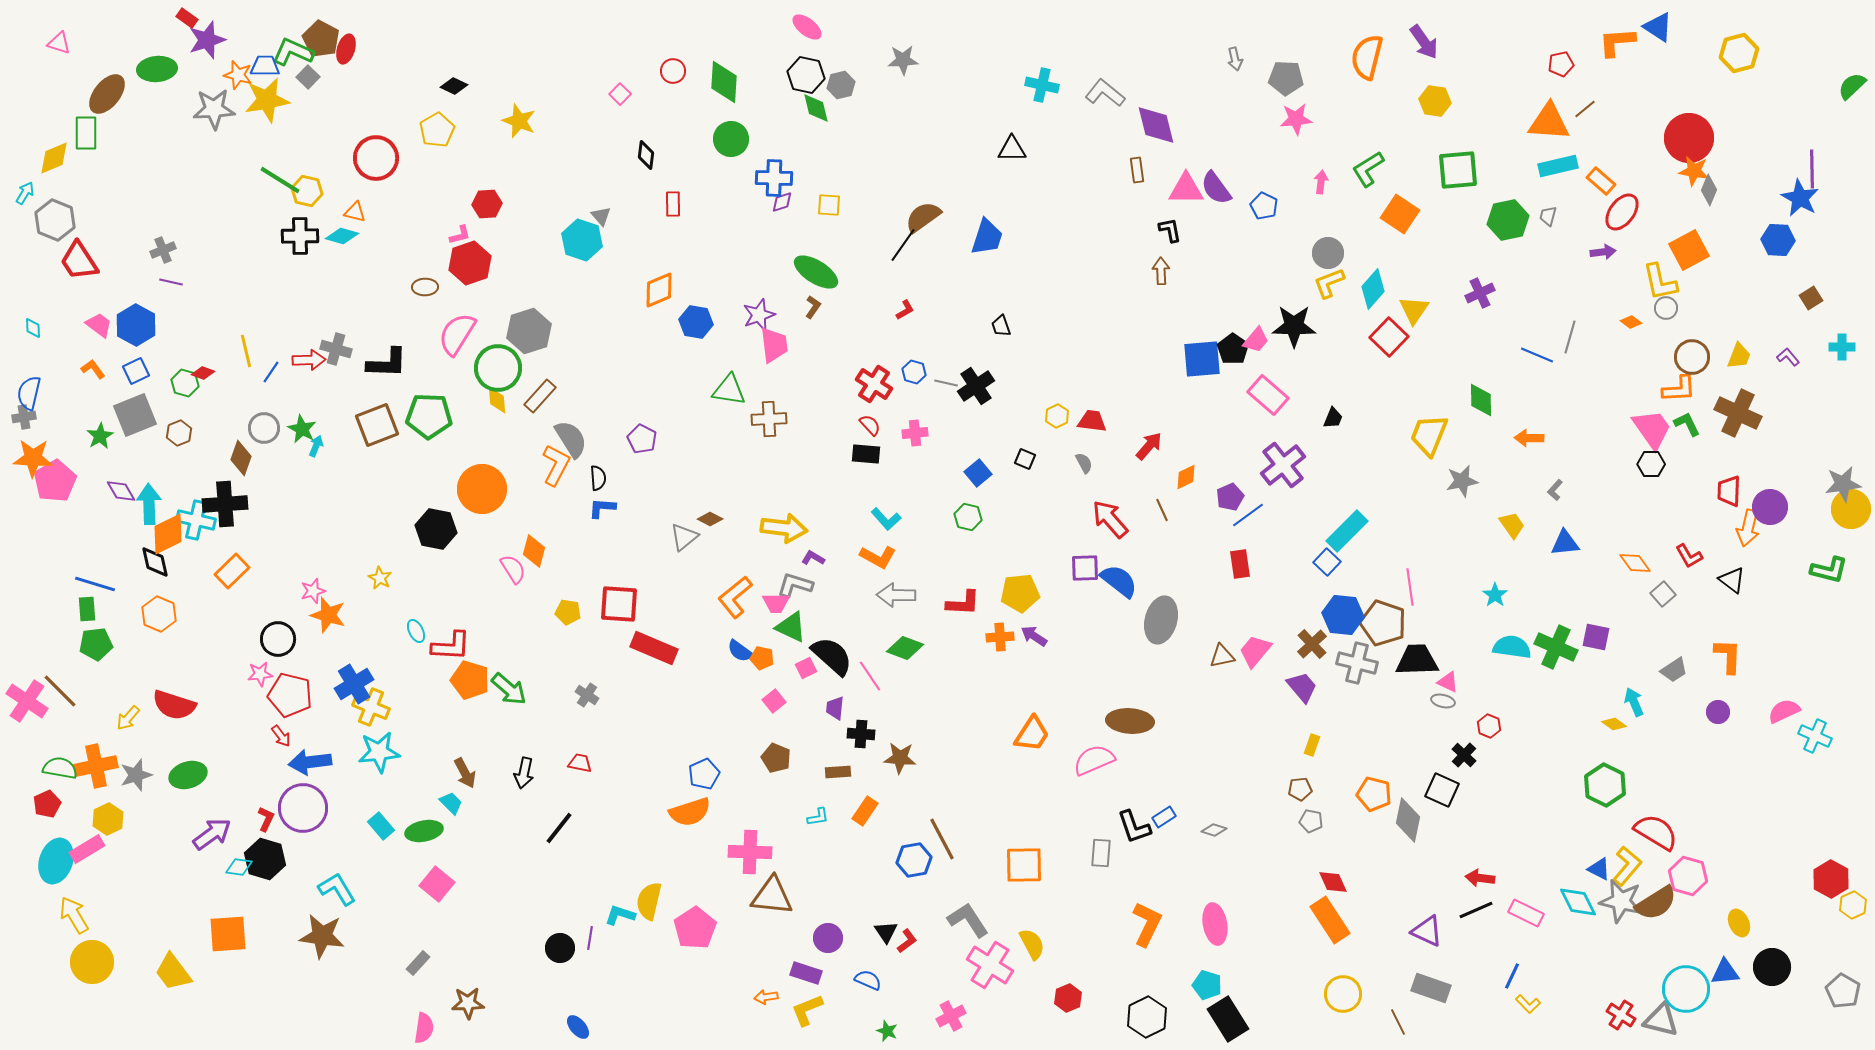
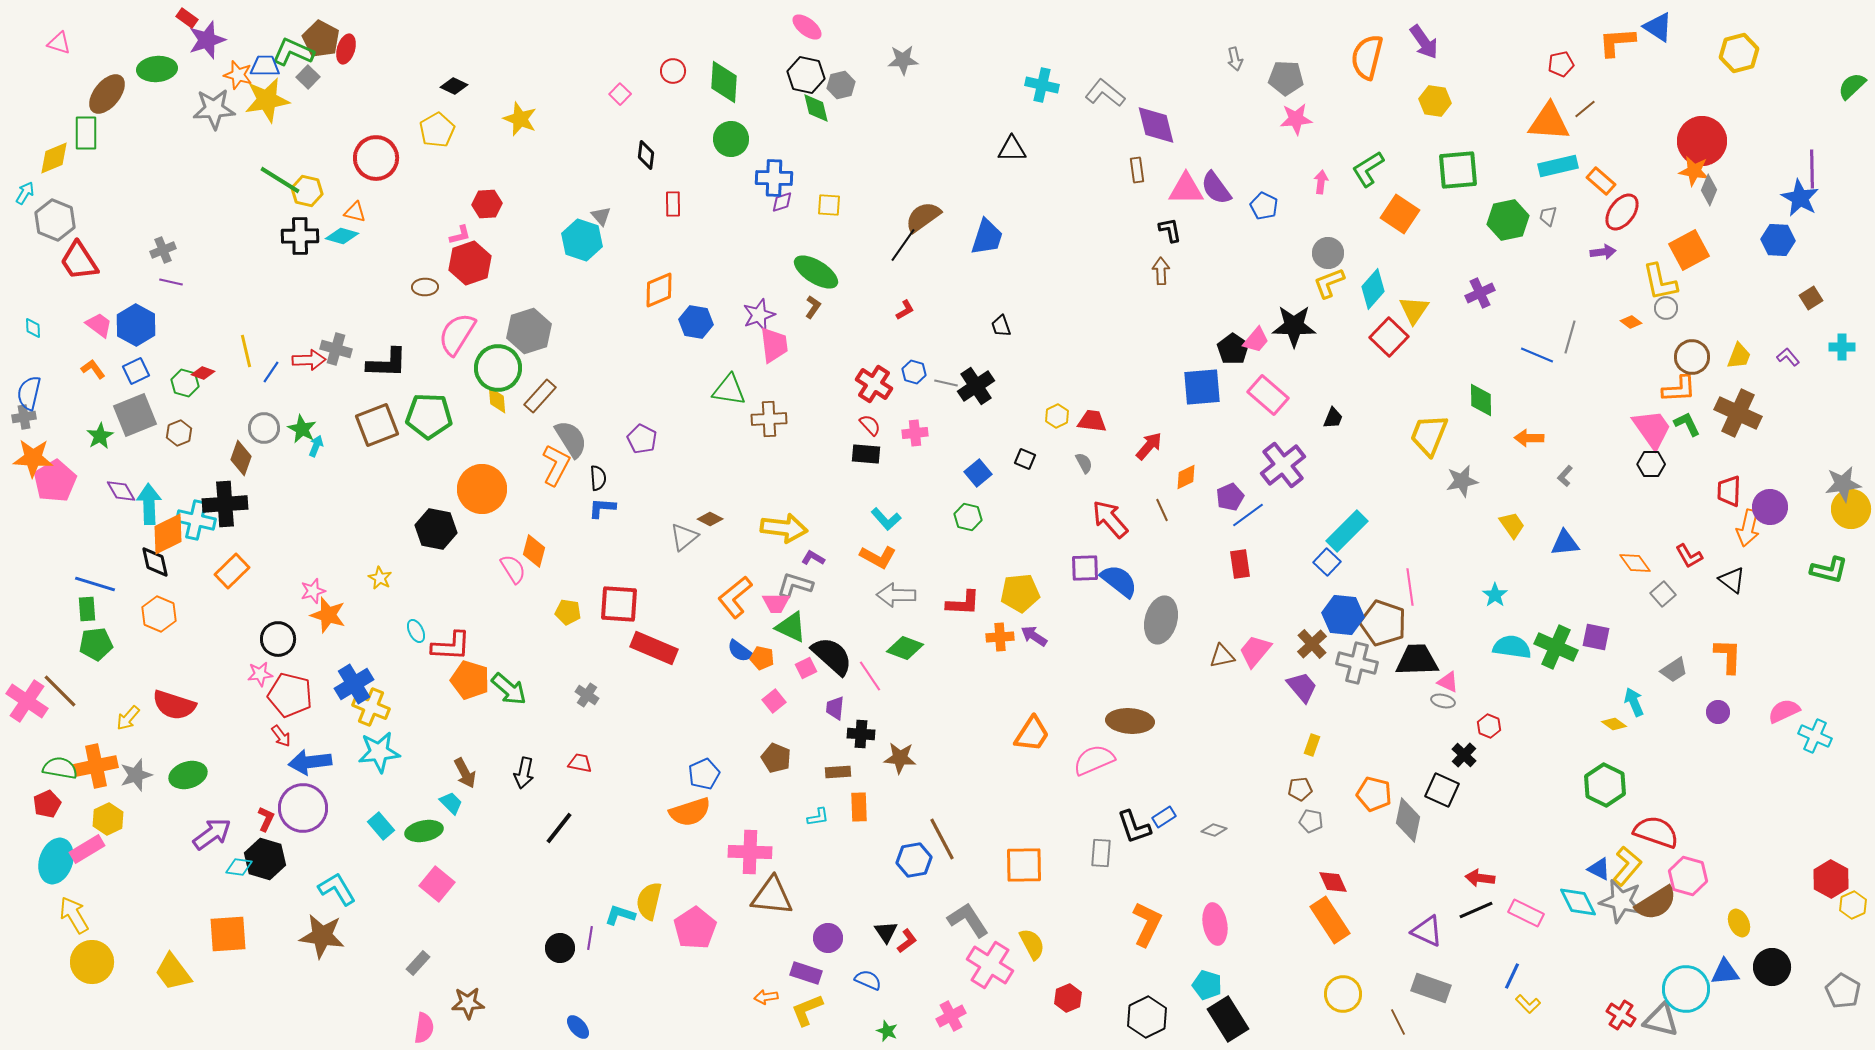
yellow star at (519, 121): moved 1 px right, 2 px up
red circle at (1689, 138): moved 13 px right, 3 px down
blue square at (1202, 359): moved 28 px down
gray L-shape at (1555, 490): moved 10 px right, 14 px up
orange rectangle at (865, 811): moved 6 px left, 4 px up; rotated 36 degrees counterclockwise
red semicircle at (1656, 832): rotated 12 degrees counterclockwise
